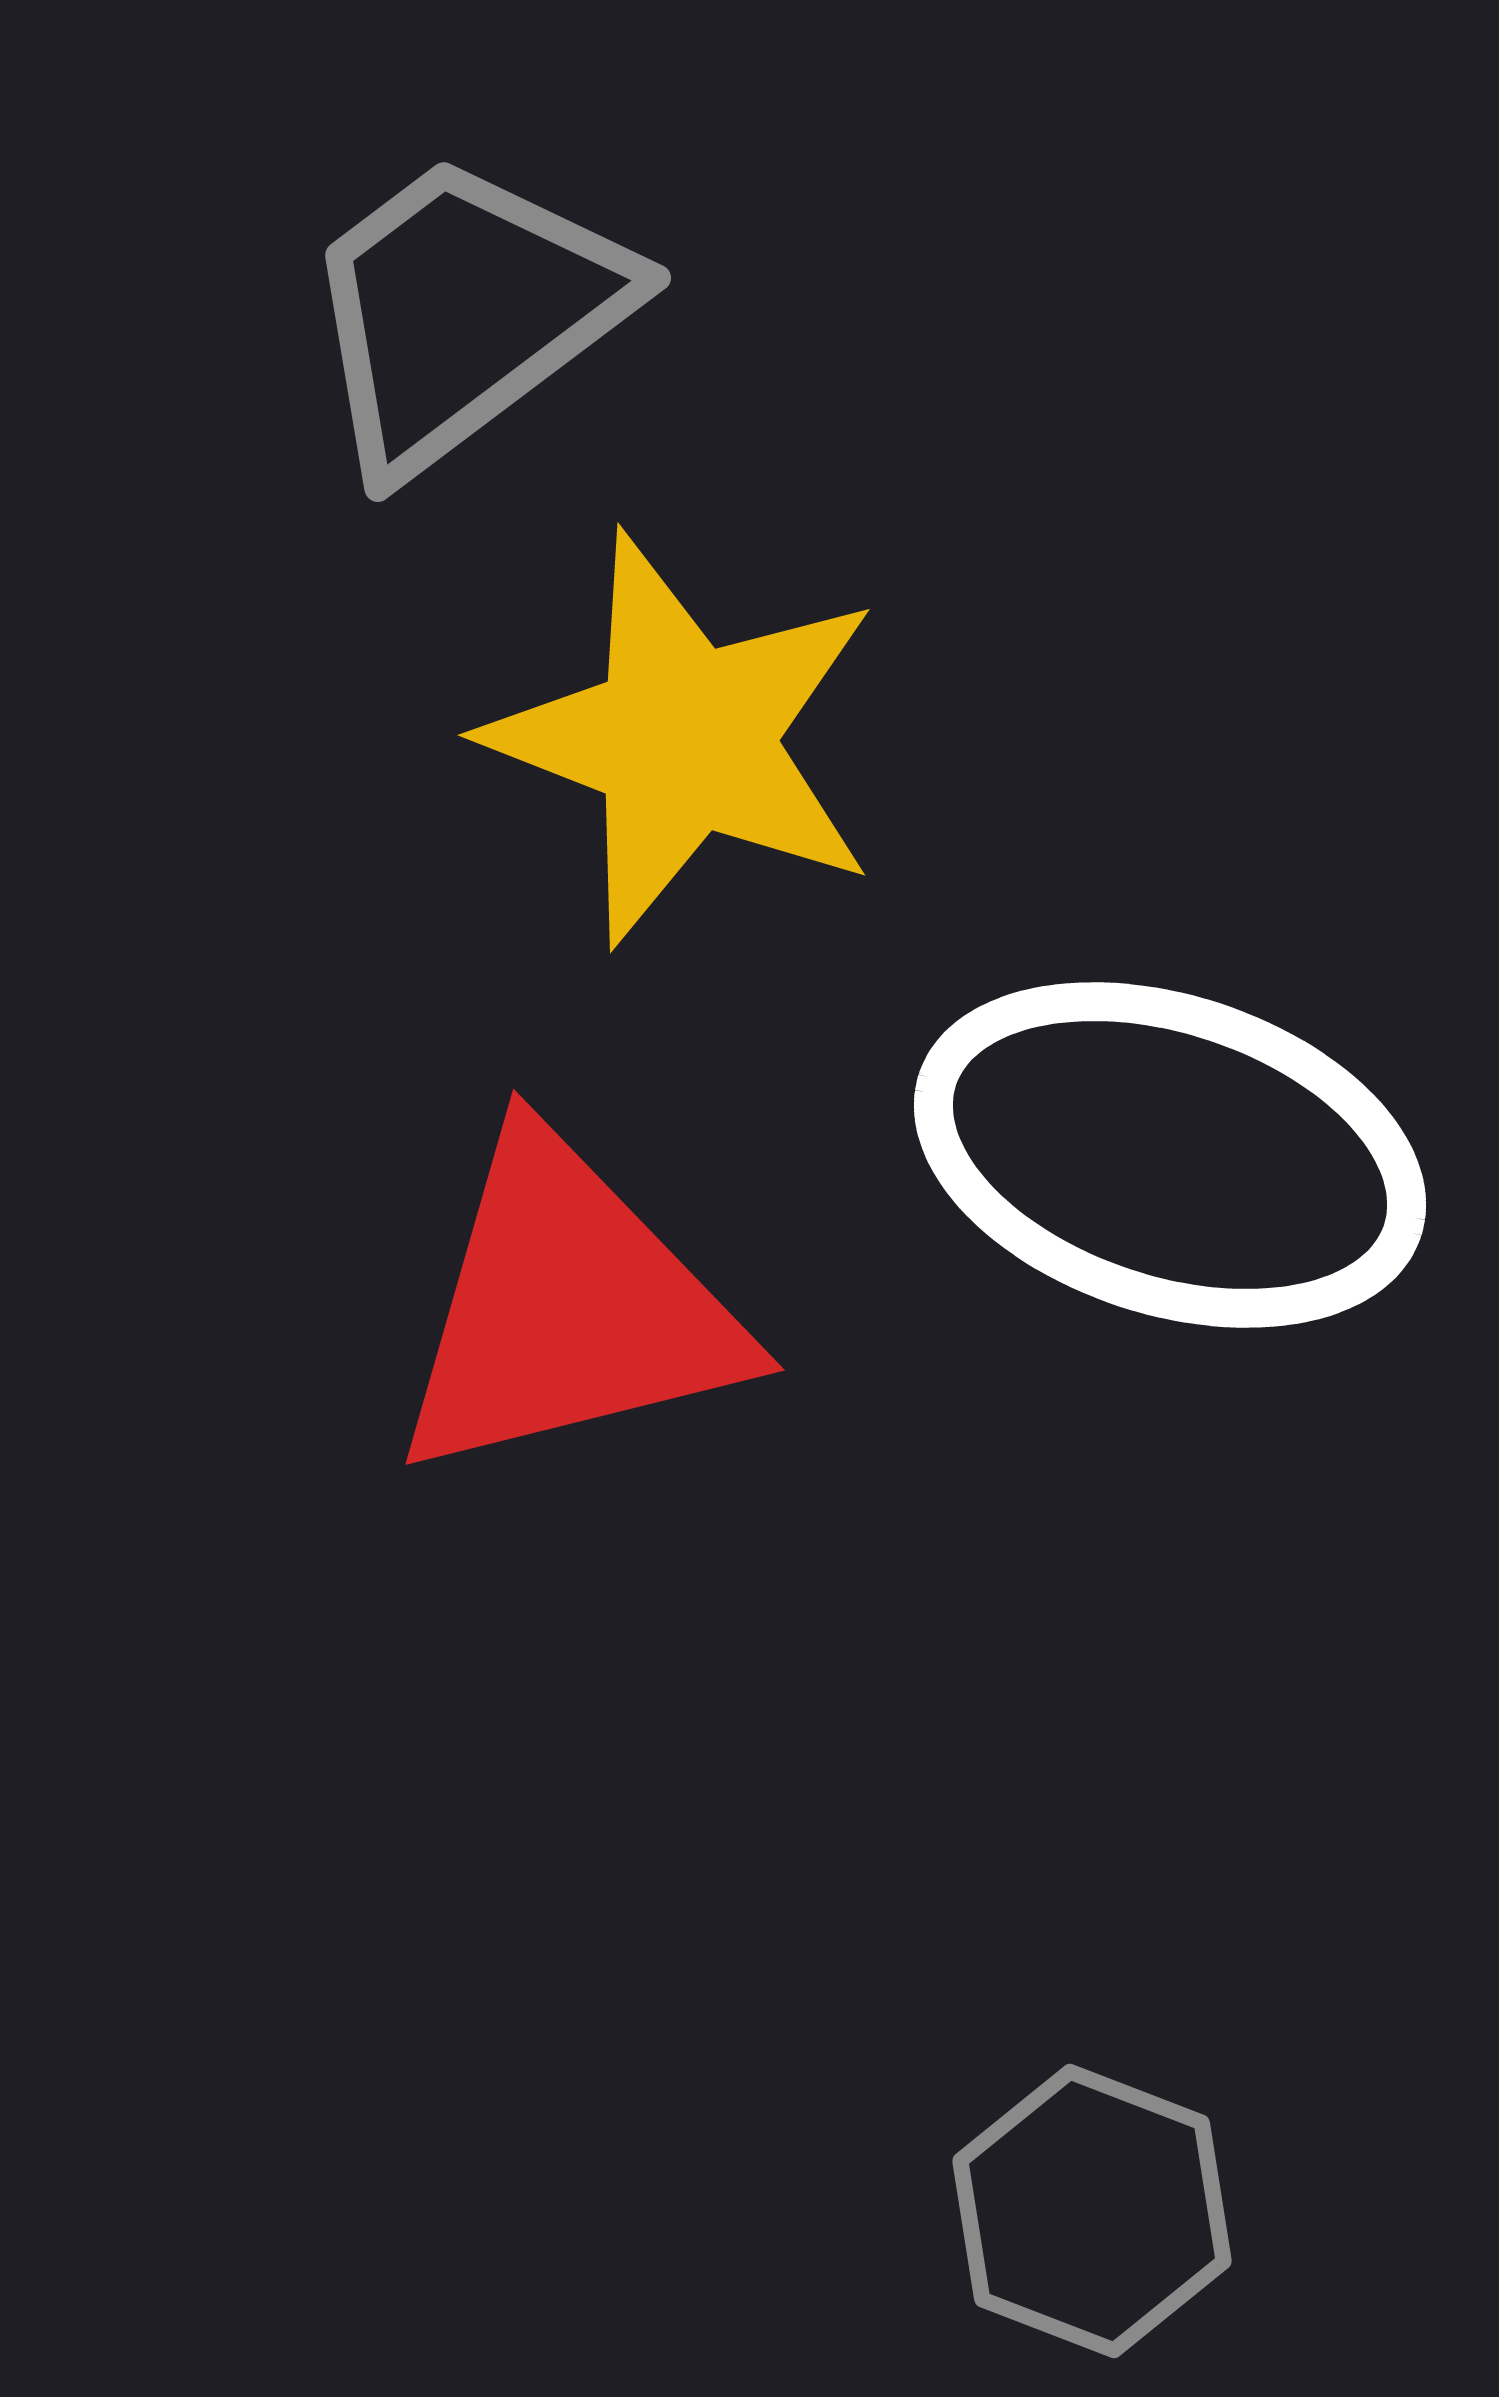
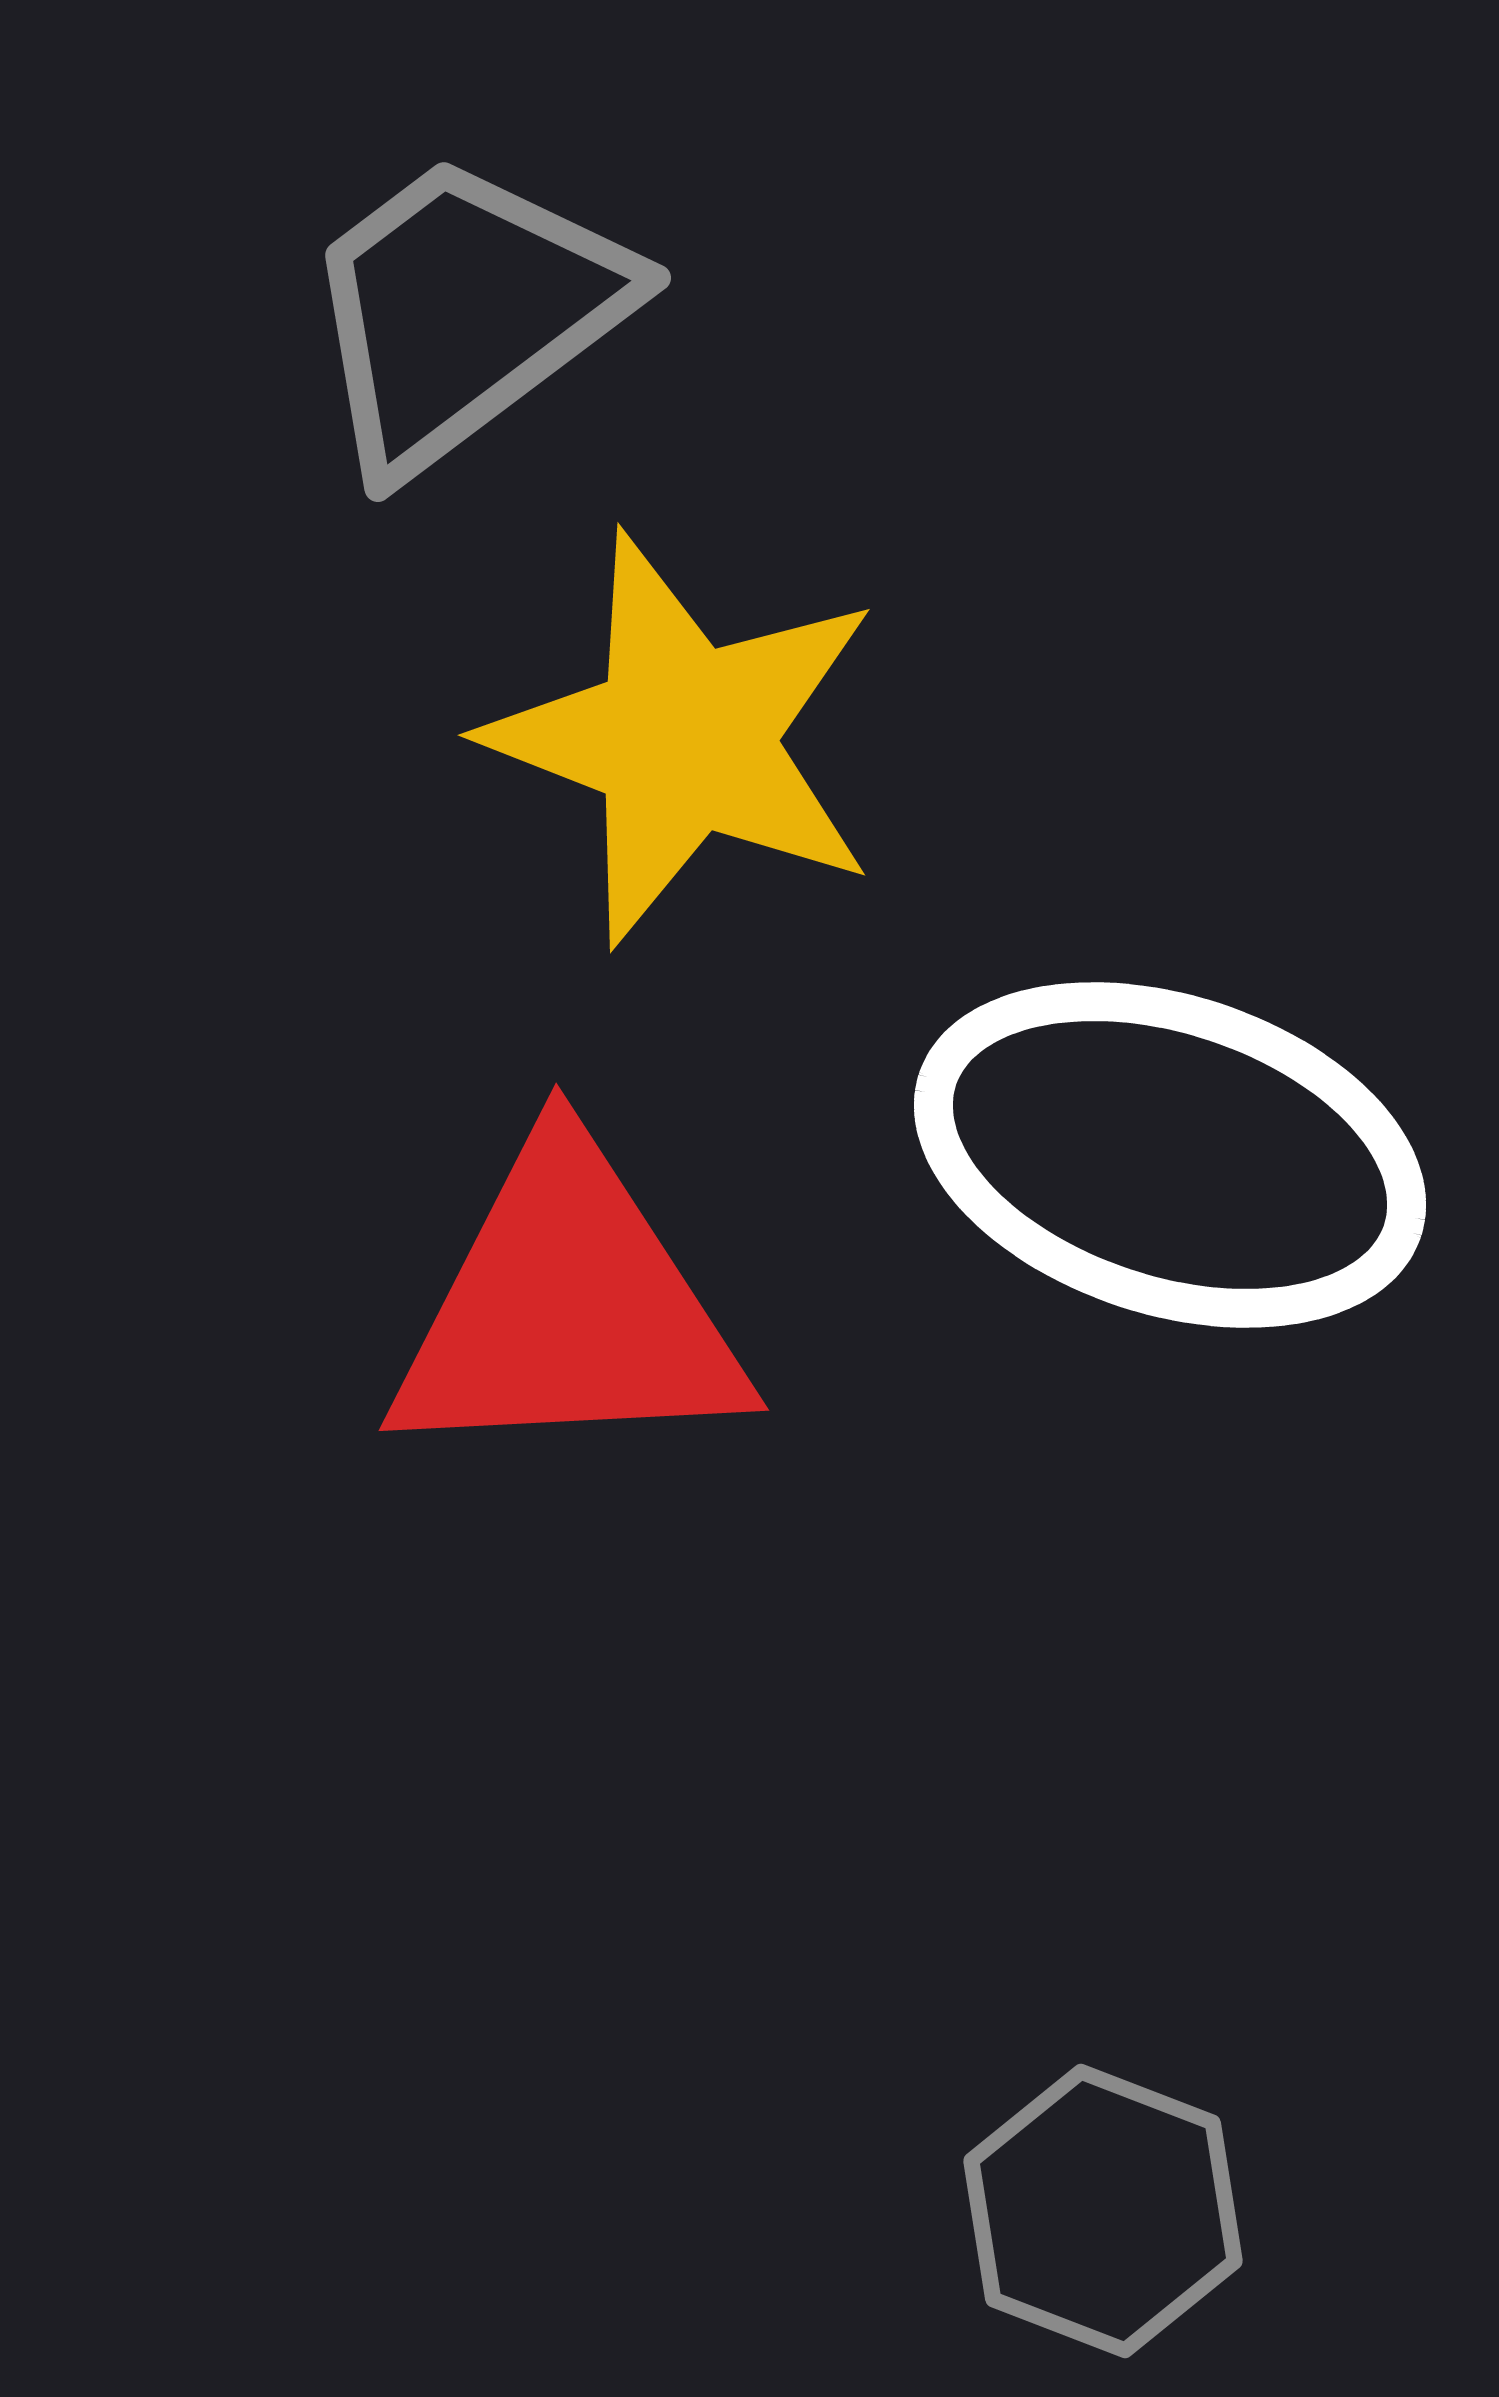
red triangle: rotated 11 degrees clockwise
gray hexagon: moved 11 px right
